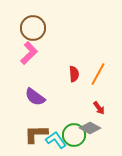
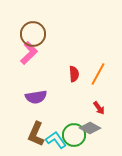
brown circle: moved 6 px down
purple semicircle: moved 1 px right; rotated 45 degrees counterclockwise
brown L-shape: rotated 65 degrees counterclockwise
